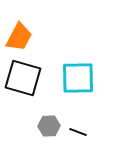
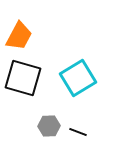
orange trapezoid: moved 1 px up
cyan square: rotated 30 degrees counterclockwise
